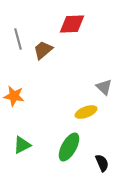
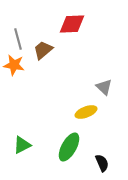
orange star: moved 31 px up
